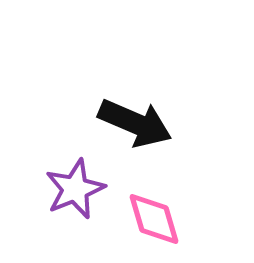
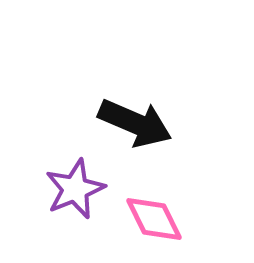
pink diamond: rotated 10 degrees counterclockwise
